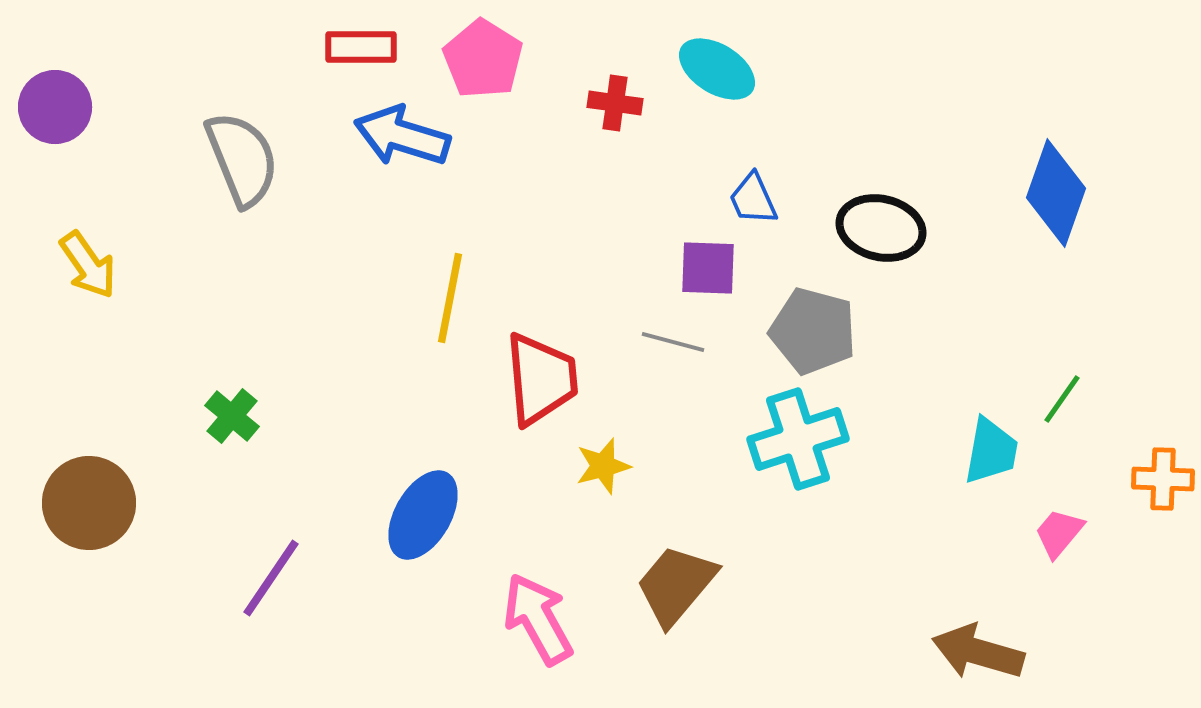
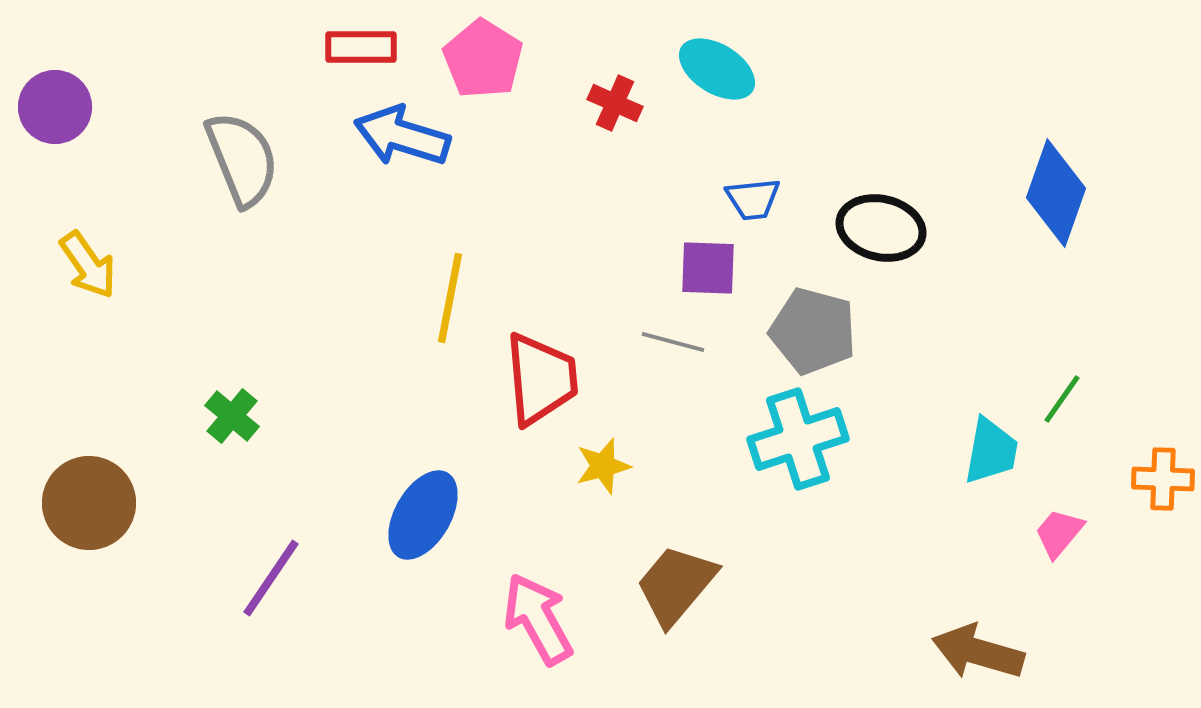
red cross: rotated 16 degrees clockwise
blue trapezoid: rotated 72 degrees counterclockwise
